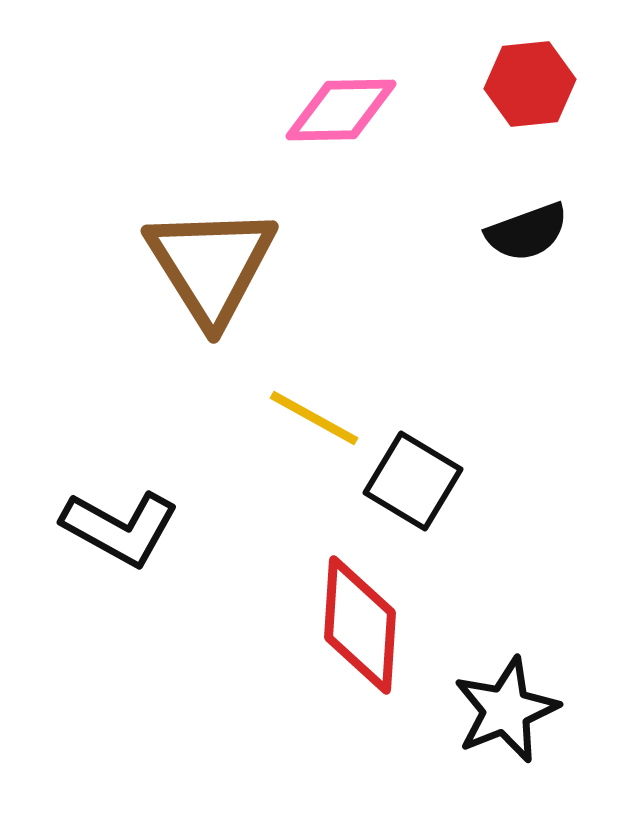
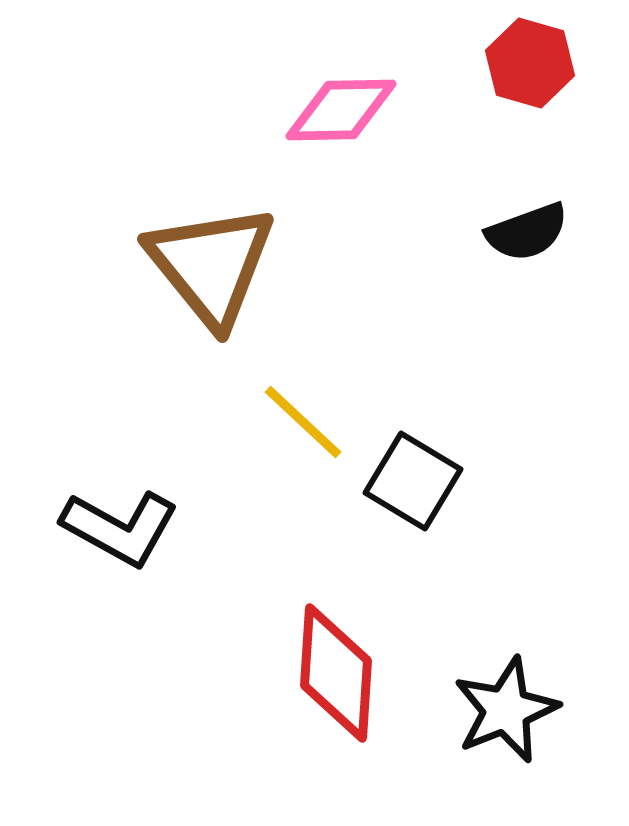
red hexagon: moved 21 px up; rotated 22 degrees clockwise
brown triangle: rotated 7 degrees counterclockwise
yellow line: moved 11 px left, 4 px down; rotated 14 degrees clockwise
red diamond: moved 24 px left, 48 px down
